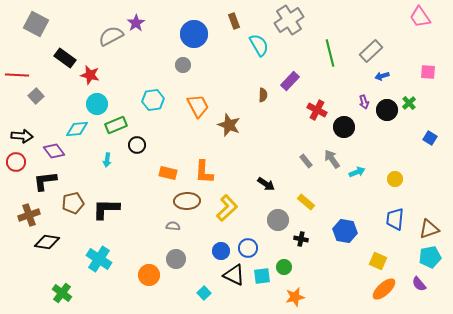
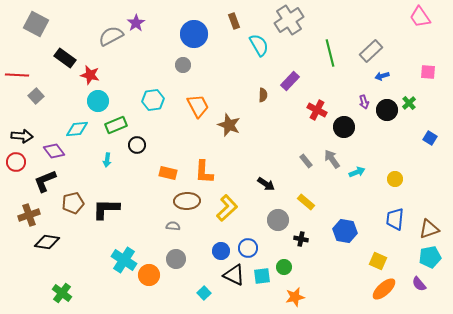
cyan circle at (97, 104): moved 1 px right, 3 px up
black L-shape at (45, 181): rotated 15 degrees counterclockwise
cyan cross at (99, 259): moved 25 px right, 1 px down
